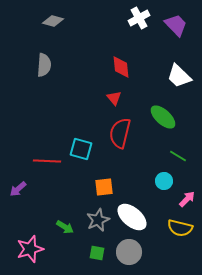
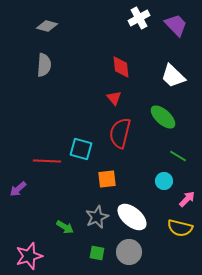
gray diamond: moved 6 px left, 5 px down
white trapezoid: moved 6 px left
orange square: moved 3 px right, 8 px up
gray star: moved 1 px left, 3 px up
pink star: moved 1 px left, 7 px down
